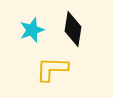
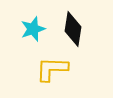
cyan star: moved 1 px right, 1 px up
